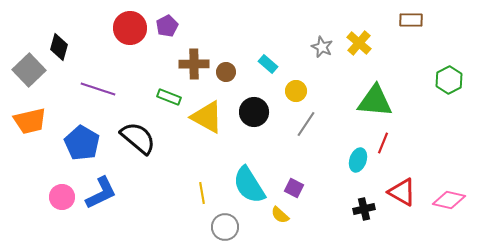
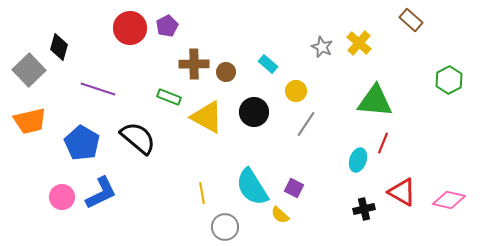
brown rectangle: rotated 40 degrees clockwise
cyan semicircle: moved 3 px right, 2 px down
